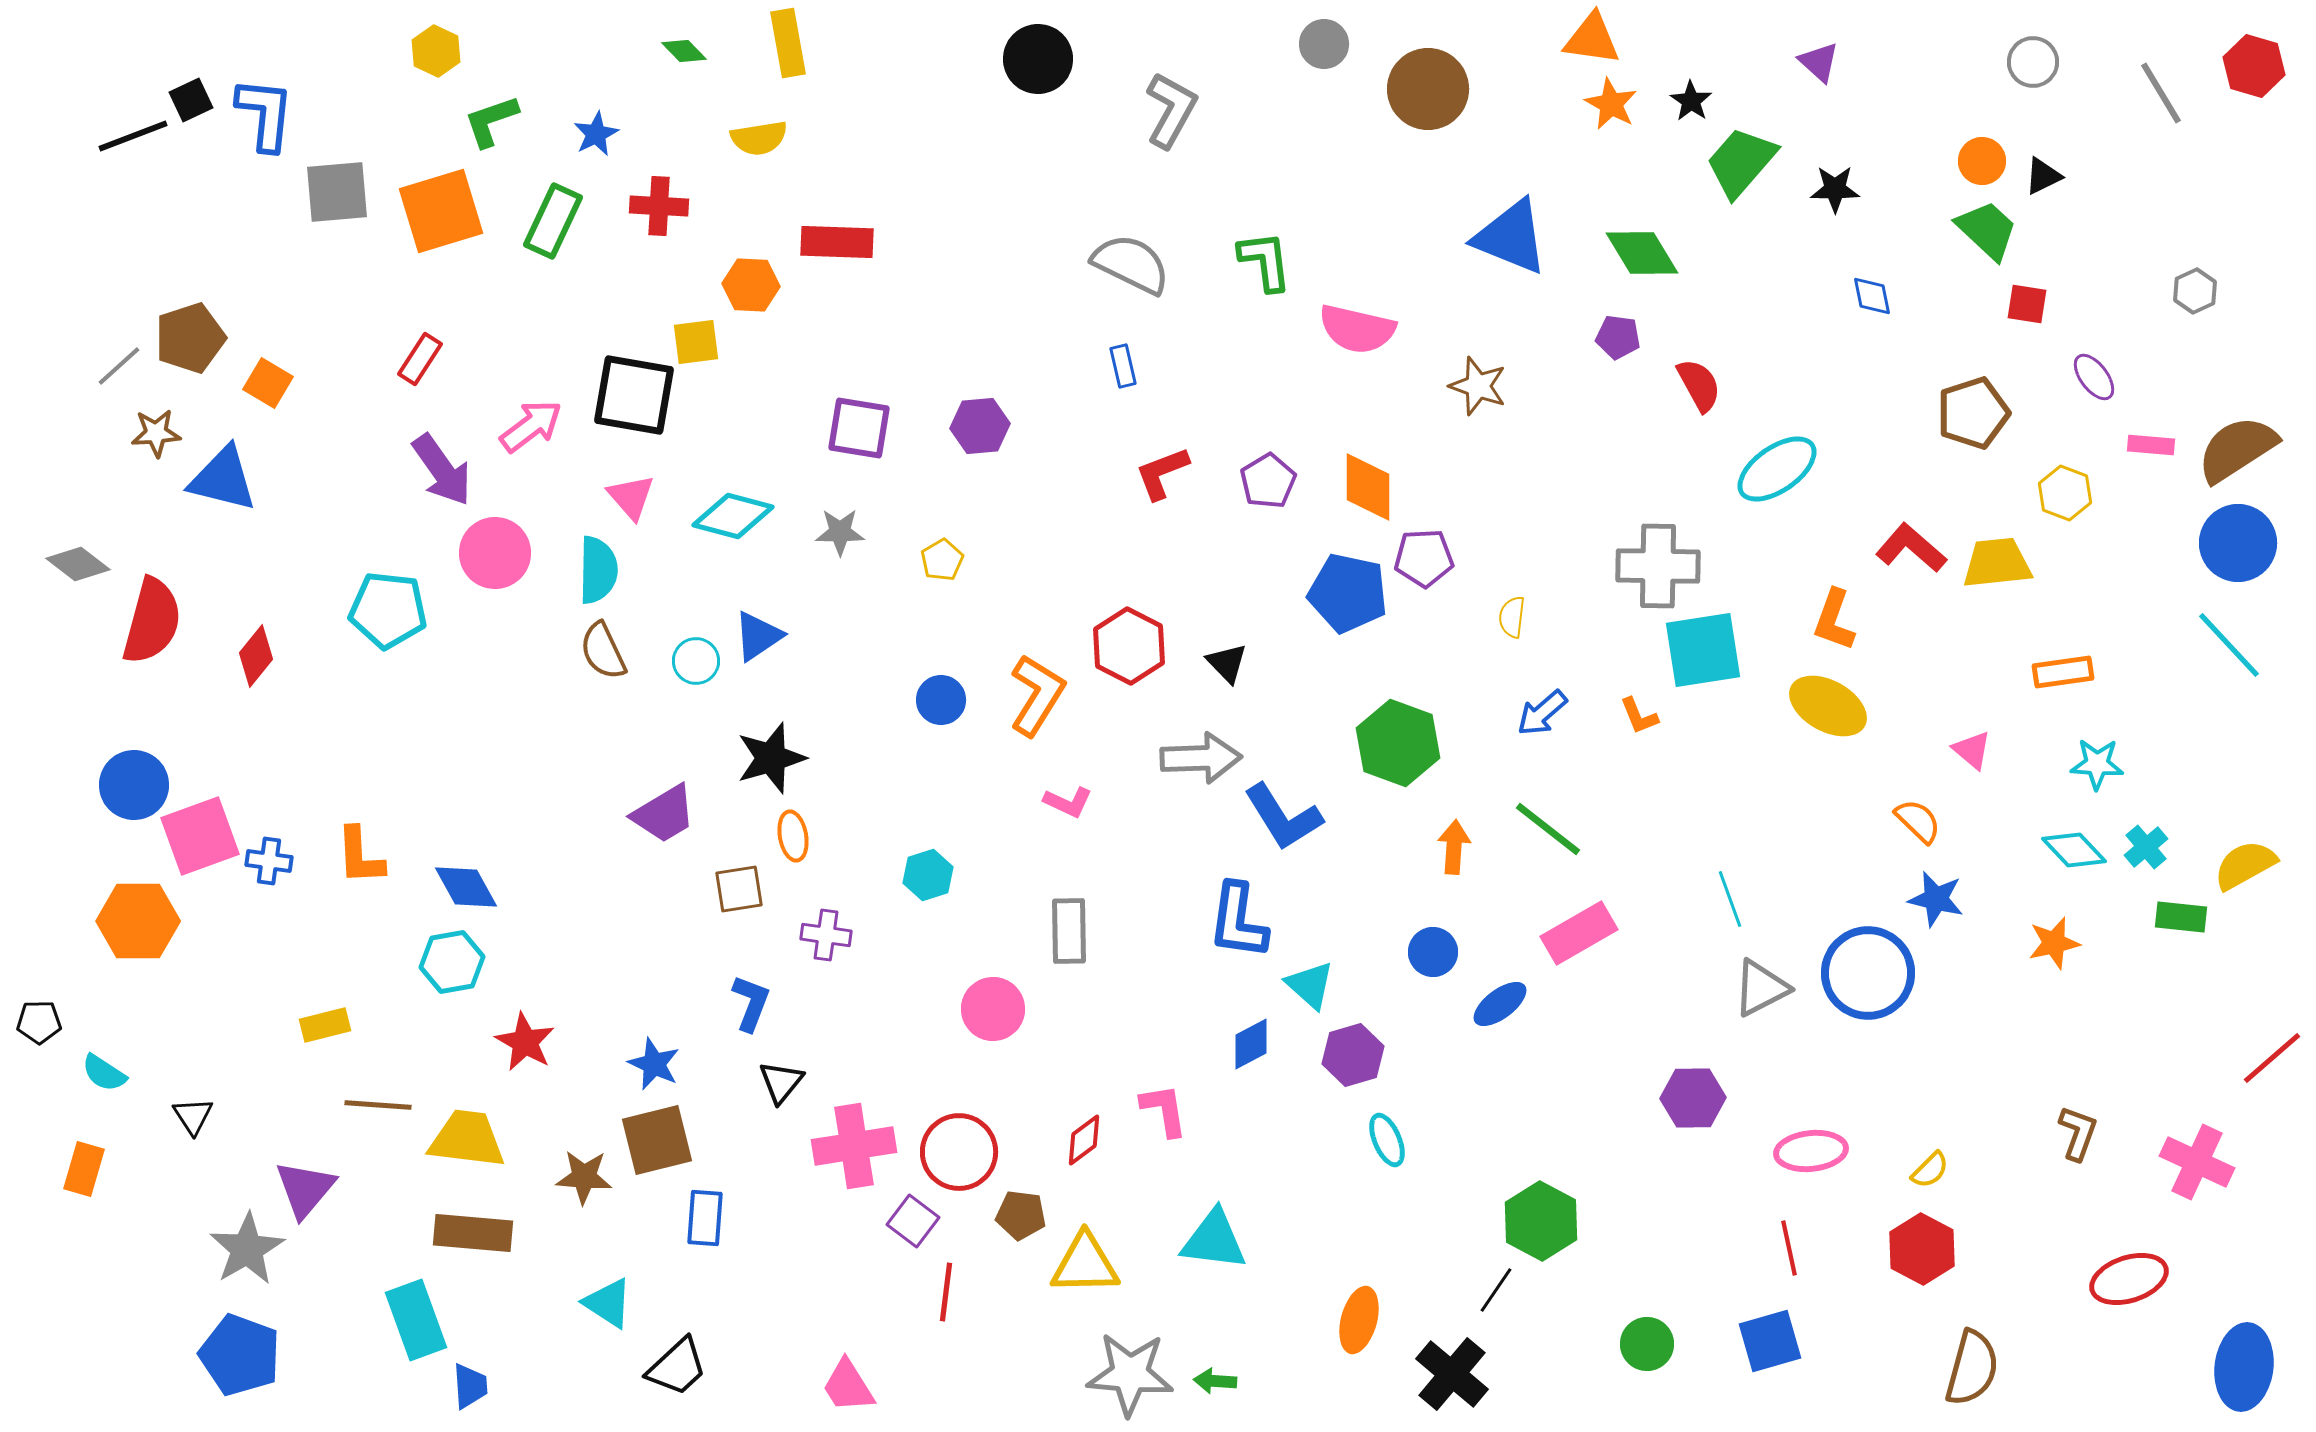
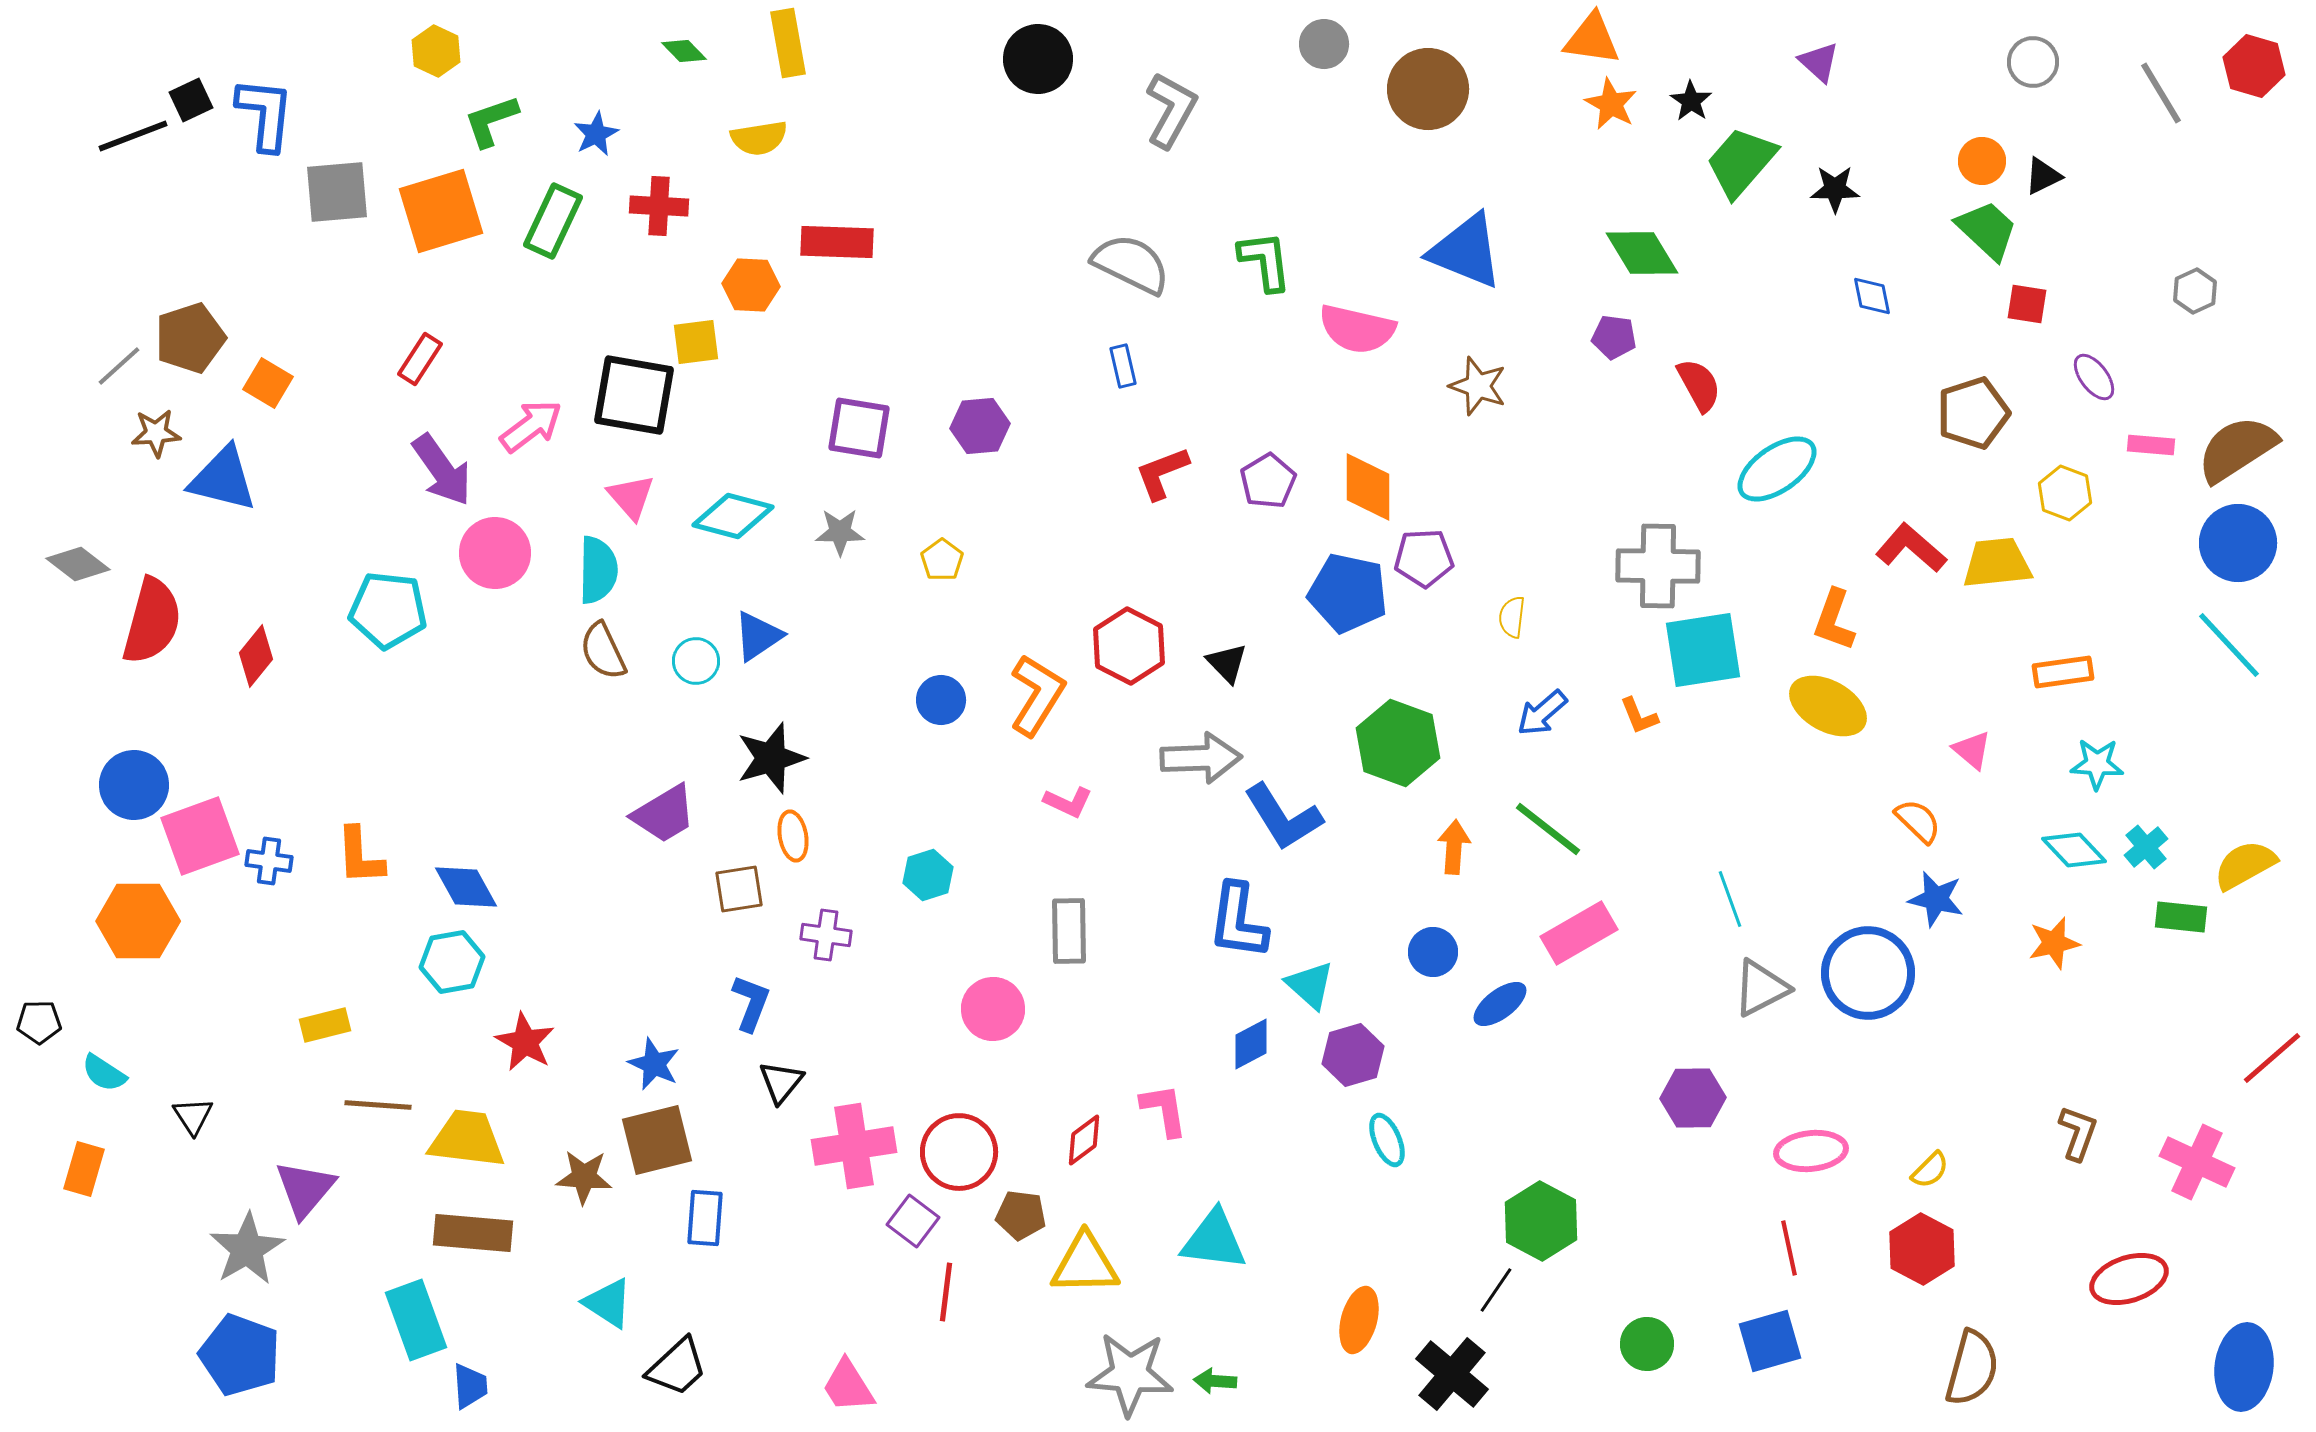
blue triangle at (1511, 237): moved 45 px left, 14 px down
purple pentagon at (1618, 337): moved 4 px left
yellow pentagon at (942, 560): rotated 6 degrees counterclockwise
